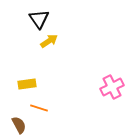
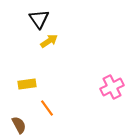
orange line: moved 8 px right; rotated 36 degrees clockwise
